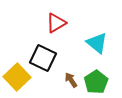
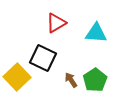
cyan triangle: moved 1 px left, 10 px up; rotated 35 degrees counterclockwise
green pentagon: moved 1 px left, 2 px up
